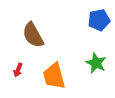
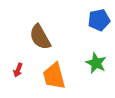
brown semicircle: moved 7 px right, 2 px down
